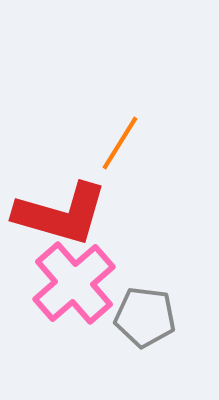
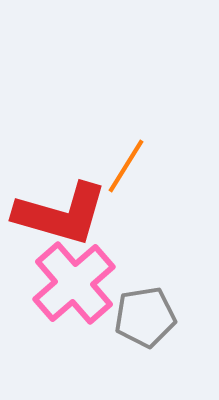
orange line: moved 6 px right, 23 px down
gray pentagon: rotated 16 degrees counterclockwise
